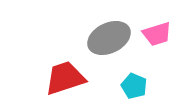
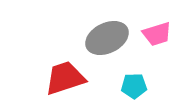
gray ellipse: moved 2 px left
cyan pentagon: rotated 25 degrees counterclockwise
